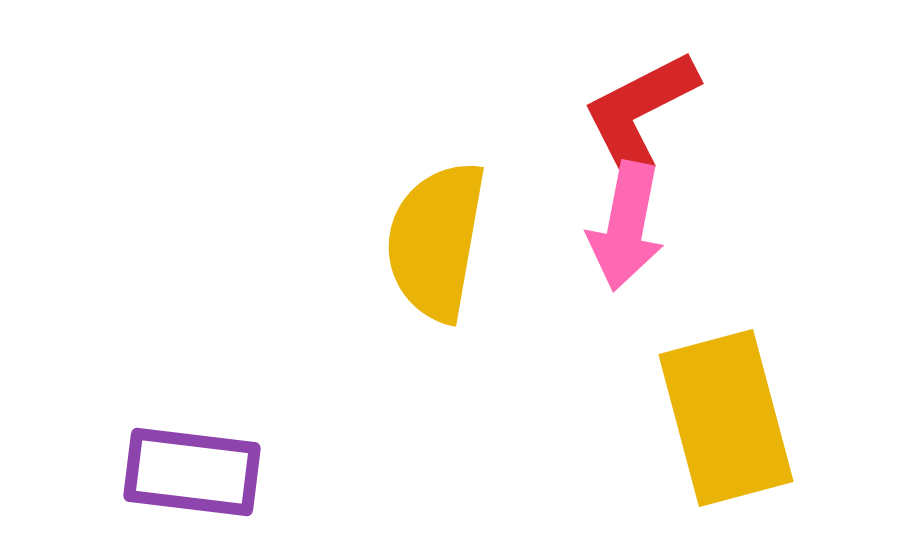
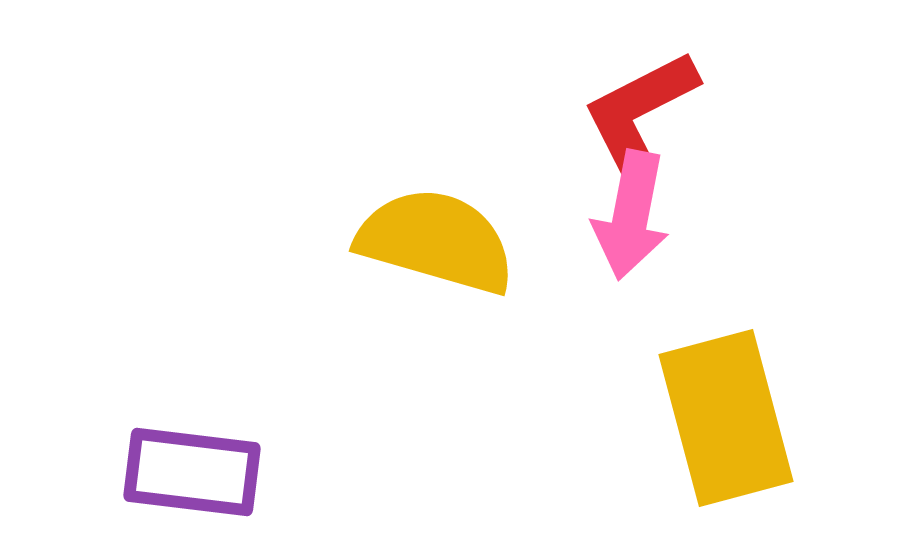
pink arrow: moved 5 px right, 11 px up
yellow semicircle: rotated 96 degrees clockwise
